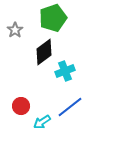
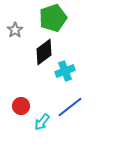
cyan arrow: rotated 18 degrees counterclockwise
